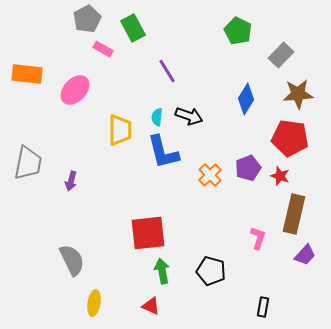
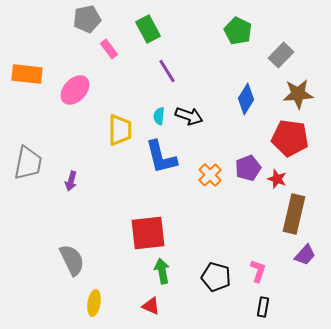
gray pentagon: rotated 16 degrees clockwise
green rectangle: moved 15 px right, 1 px down
pink rectangle: moved 6 px right; rotated 24 degrees clockwise
cyan semicircle: moved 2 px right, 1 px up
blue L-shape: moved 2 px left, 5 px down
red star: moved 3 px left, 3 px down
pink L-shape: moved 33 px down
black pentagon: moved 5 px right, 6 px down
